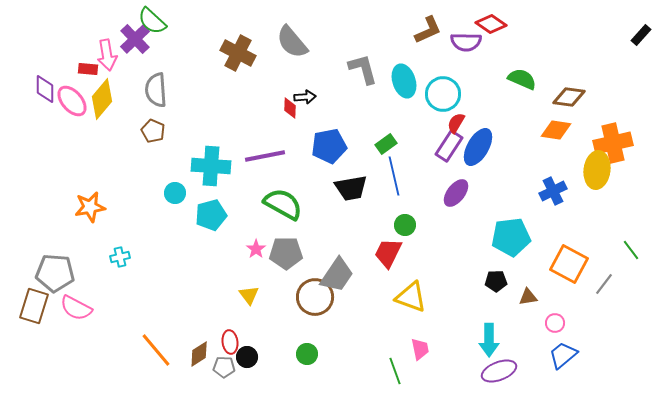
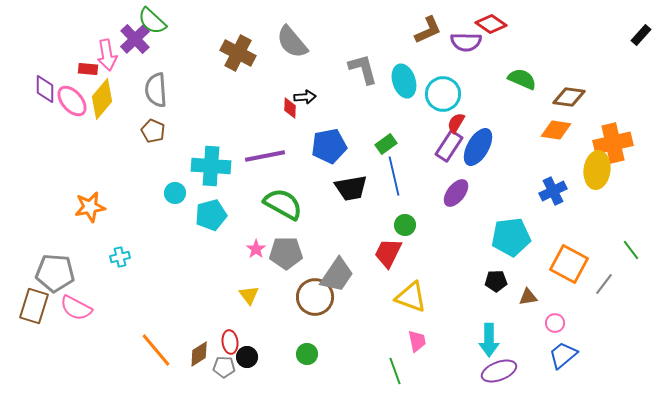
pink trapezoid at (420, 349): moved 3 px left, 8 px up
